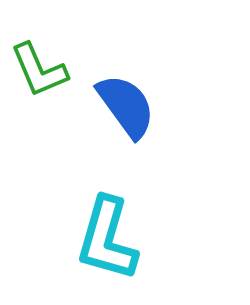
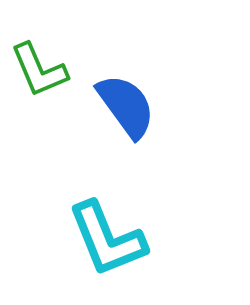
cyan L-shape: rotated 38 degrees counterclockwise
